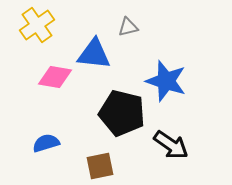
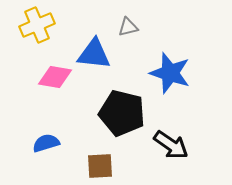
yellow cross: rotated 12 degrees clockwise
blue star: moved 4 px right, 8 px up
brown square: rotated 8 degrees clockwise
